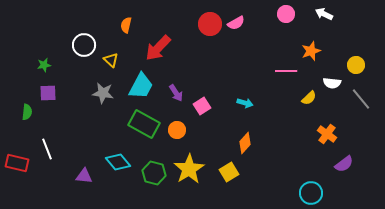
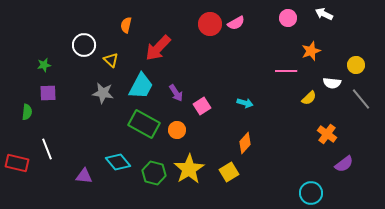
pink circle: moved 2 px right, 4 px down
